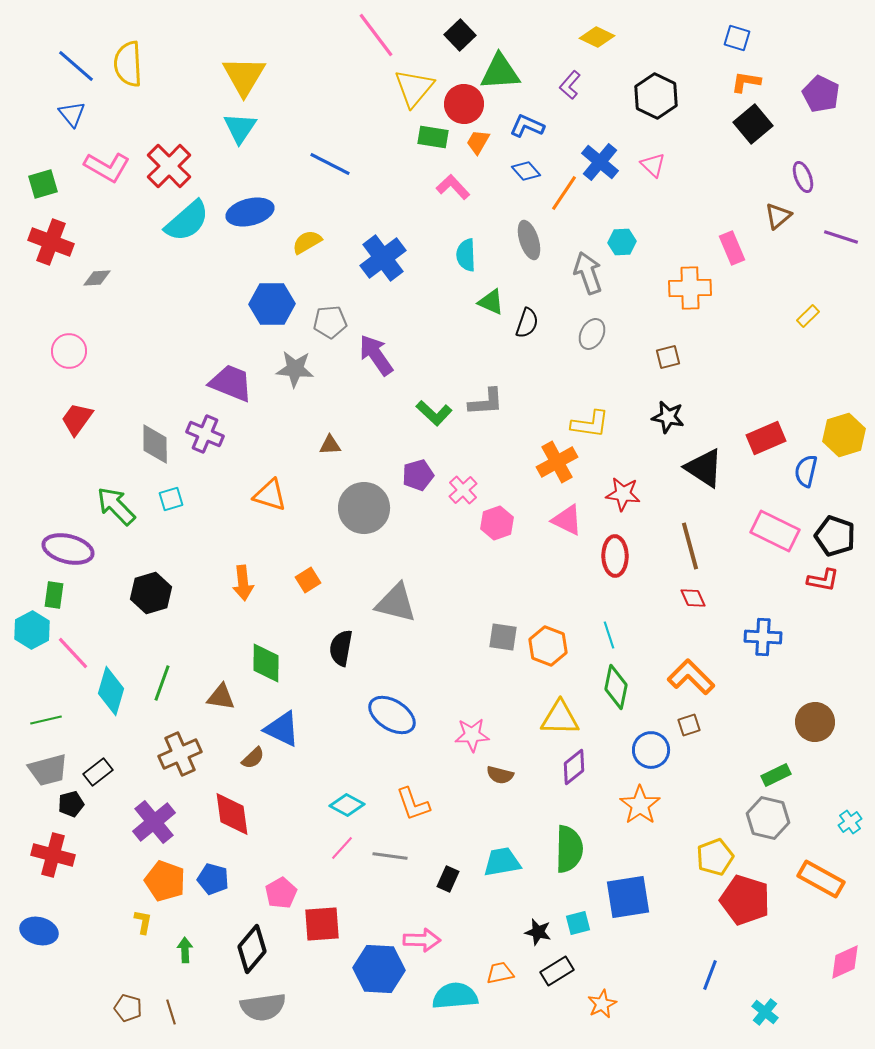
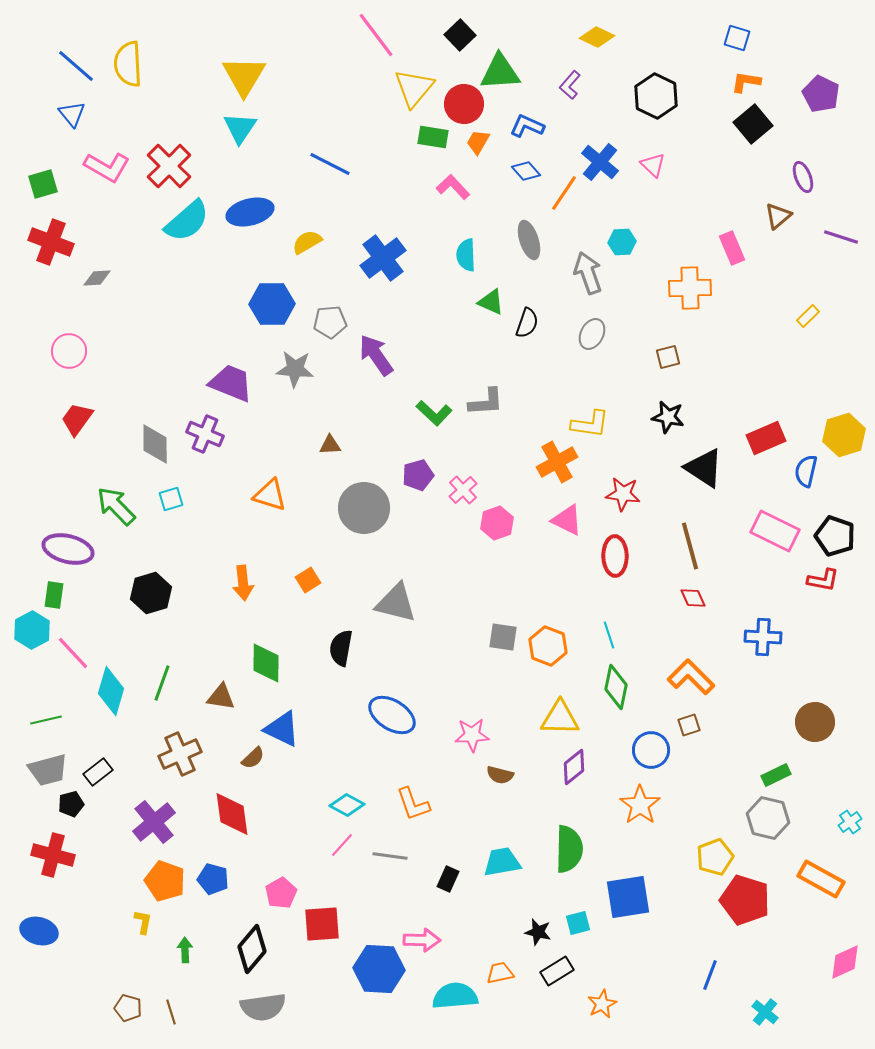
pink line at (342, 848): moved 3 px up
